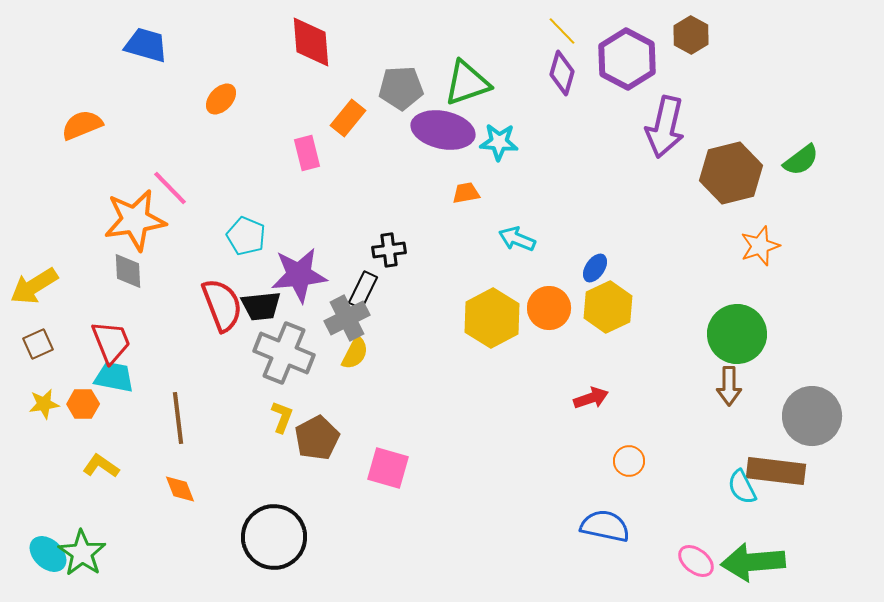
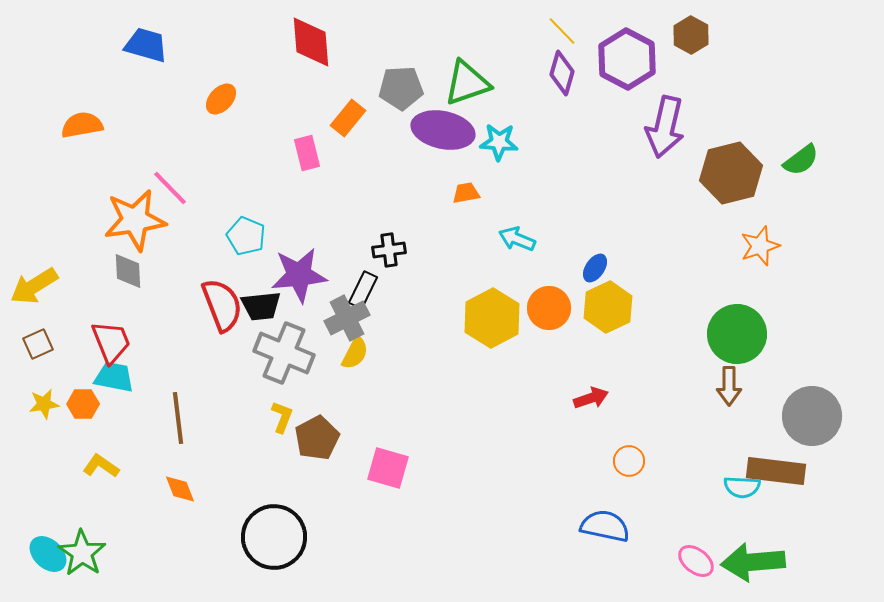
orange semicircle at (82, 125): rotated 12 degrees clockwise
cyan semicircle at (742, 487): rotated 60 degrees counterclockwise
